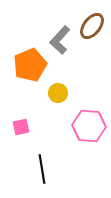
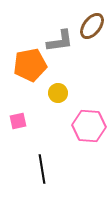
gray L-shape: moved 1 px down; rotated 140 degrees counterclockwise
orange pentagon: rotated 12 degrees clockwise
pink square: moved 3 px left, 6 px up
